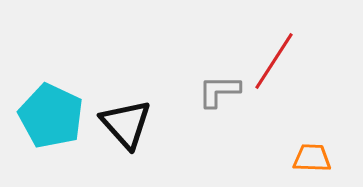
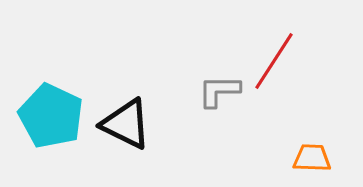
black triangle: rotated 22 degrees counterclockwise
